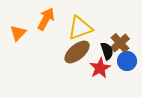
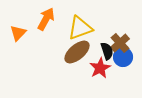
blue circle: moved 4 px left, 4 px up
